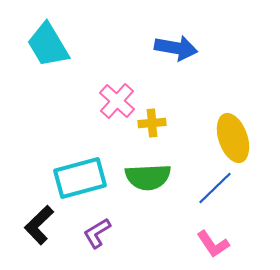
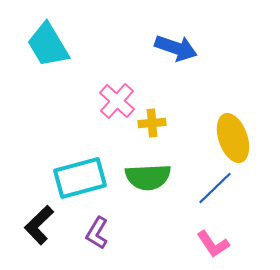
blue arrow: rotated 9 degrees clockwise
purple L-shape: rotated 28 degrees counterclockwise
